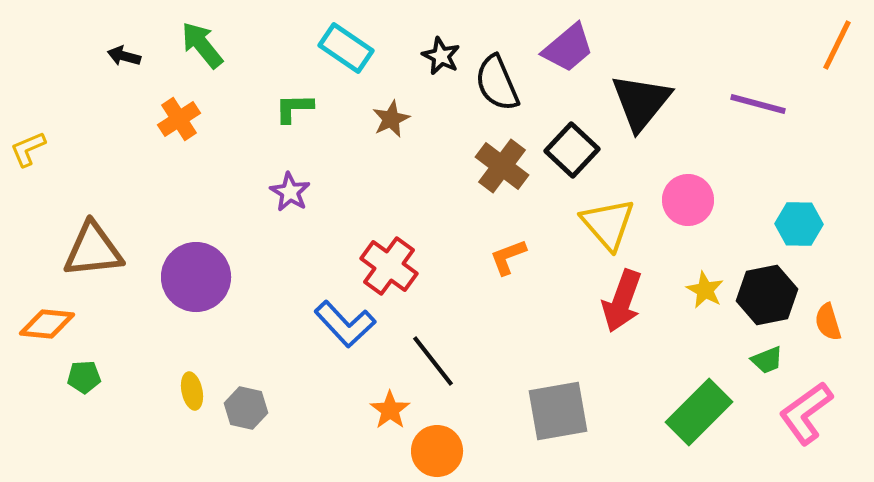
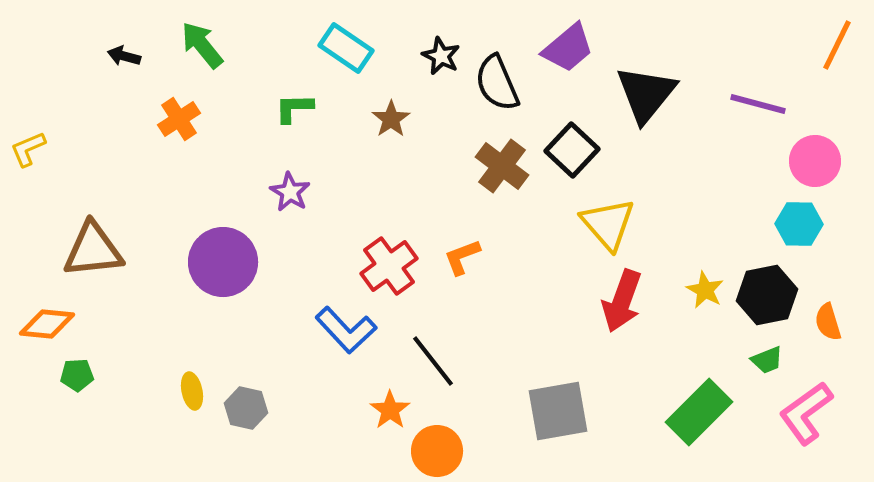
black triangle: moved 5 px right, 8 px up
brown star: rotated 9 degrees counterclockwise
pink circle: moved 127 px right, 39 px up
orange L-shape: moved 46 px left
red cross: rotated 18 degrees clockwise
purple circle: moved 27 px right, 15 px up
blue L-shape: moved 1 px right, 6 px down
green pentagon: moved 7 px left, 2 px up
